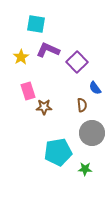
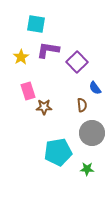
purple L-shape: rotated 15 degrees counterclockwise
green star: moved 2 px right
